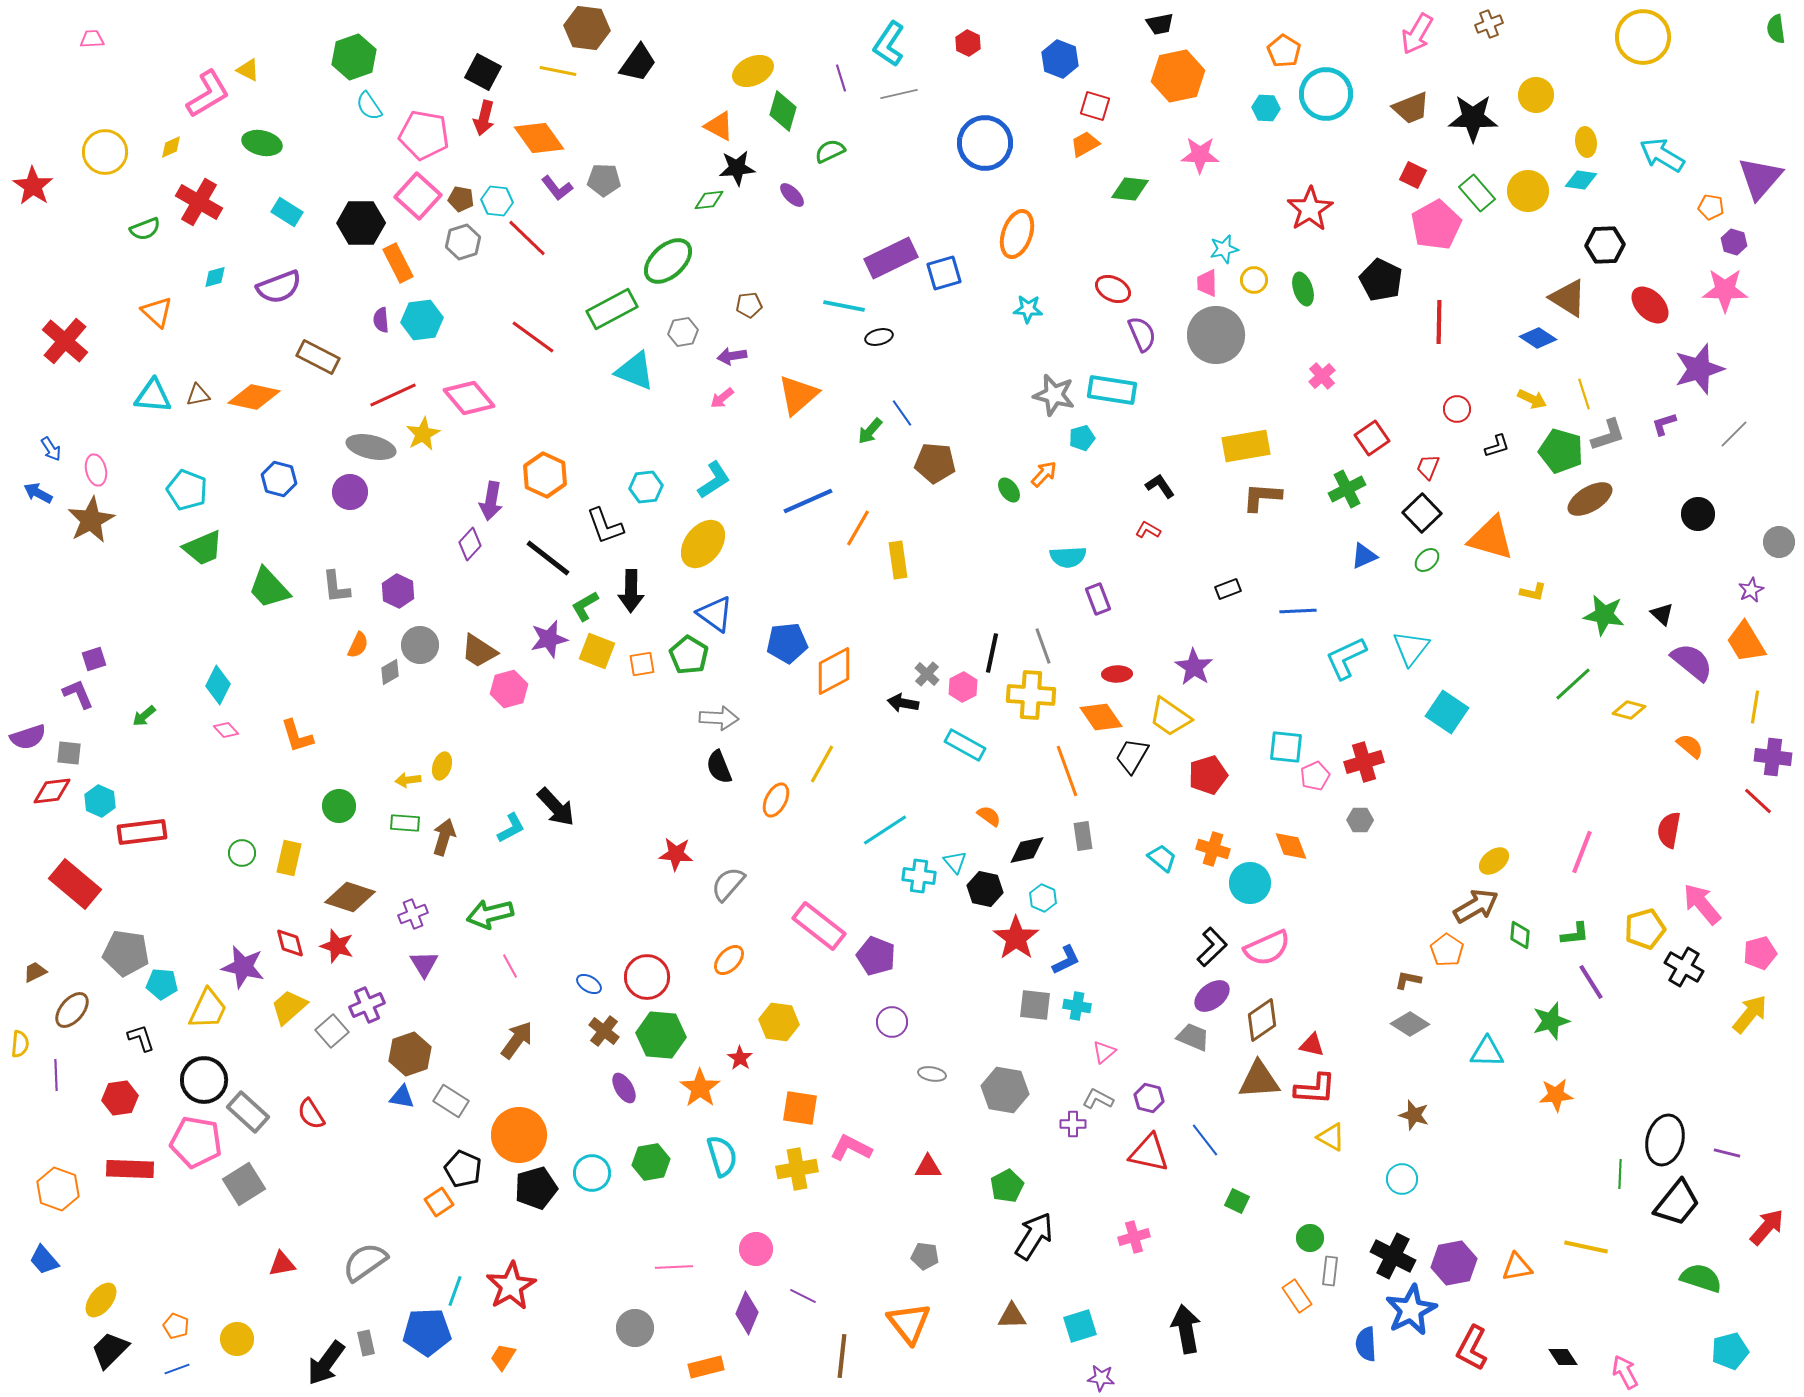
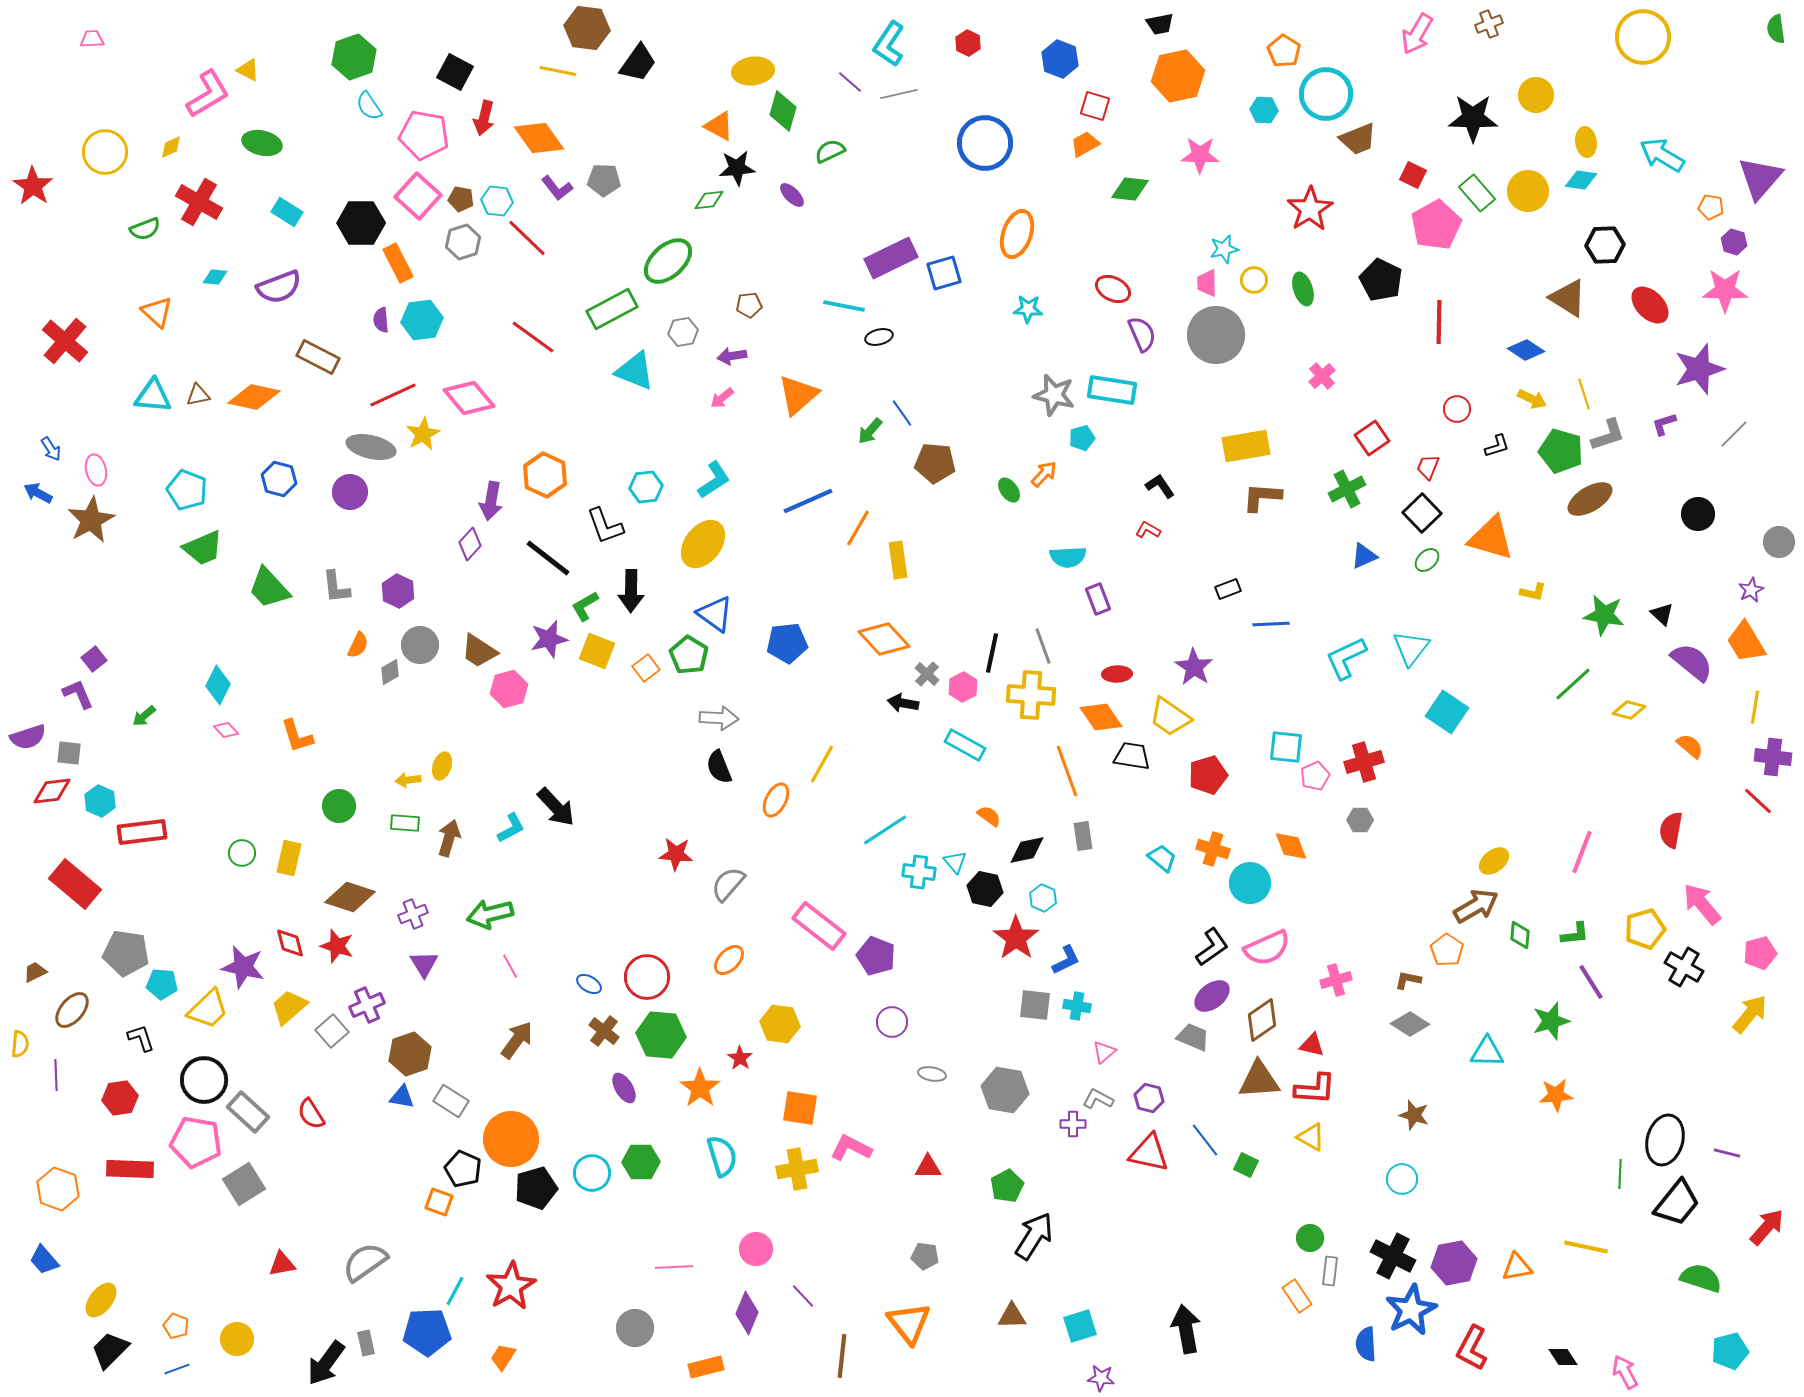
yellow ellipse at (753, 71): rotated 18 degrees clockwise
black square at (483, 72): moved 28 px left
purple line at (841, 78): moved 9 px right, 4 px down; rotated 32 degrees counterclockwise
cyan hexagon at (1266, 108): moved 2 px left, 2 px down
brown trapezoid at (1411, 108): moved 53 px left, 31 px down
cyan diamond at (215, 277): rotated 20 degrees clockwise
blue diamond at (1538, 338): moved 12 px left, 12 px down
blue line at (1298, 611): moved 27 px left, 13 px down
purple square at (94, 659): rotated 20 degrees counterclockwise
orange square at (642, 664): moved 4 px right, 4 px down; rotated 28 degrees counterclockwise
orange diamond at (834, 671): moved 50 px right, 32 px up; rotated 75 degrees clockwise
black trapezoid at (1132, 756): rotated 69 degrees clockwise
red semicircle at (1669, 830): moved 2 px right
brown arrow at (444, 837): moved 5 px right, 1 px down
cyan cross at (919, 876): moved 4 px up
black L-shape at (1212, 947): rotated 9 degrees clockwise
yellow trapezoid at (208, 1009): rotated 21 degrees clockwise
yellow hexagon at (779, 1022): moved 1 px right, 2 px down
orange circle at (519, 1135): moved 8 px left, 4 px down
yellow triangle at (1331, 1137): moved 20 px left
green hexagon at (651, 1162): moved 10 px left; rotated 9 degrees clockwise
green square at (1237, 1201): moved 9 px right, 36 px up
orange square at (439, 1202): rotated 36 degrees counterclockwise
pink cross at (1134, 1237): moved 202 px right, 257 px up
cyan line at (455, 1291): rotated 8 degrees clockwise
purple line at (803, 1296): rotated 20 degrees clockwise
